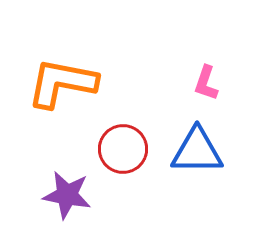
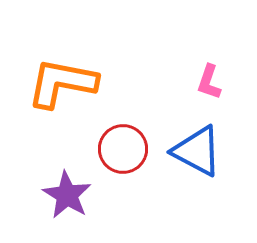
pink L-shape: moved 3 px right, 1 px up
blue triangle: rotated 28 degrees clockwise
purple star: rotated 21 degrees clockwise
